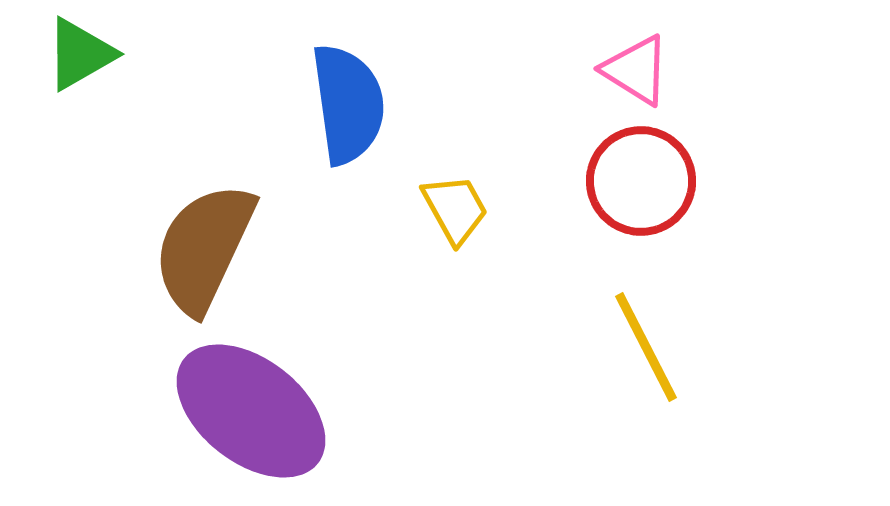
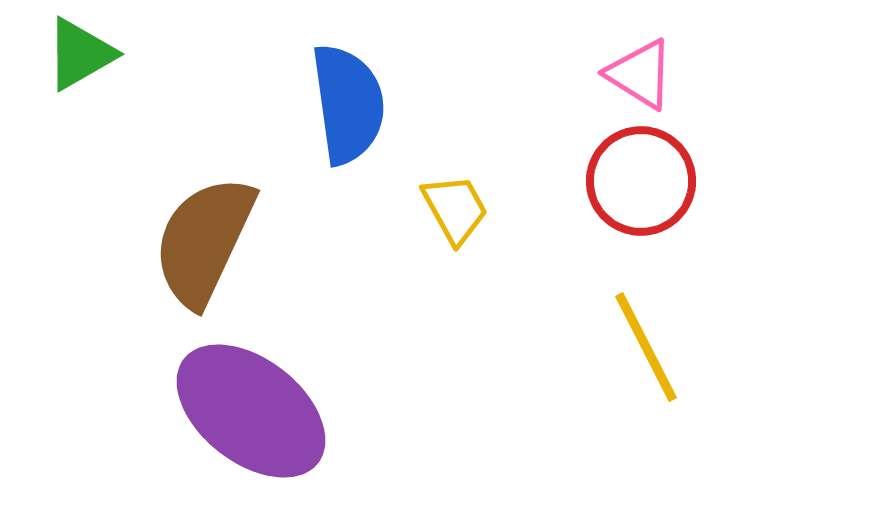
pink triangle: moved 4 px right, 4 px down
brown semicircle: moved 7 px up
